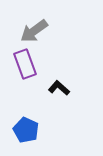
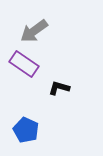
purple rectangle: moved 1 px left; rotated 36 degrees counterclockwise
black L-shape: rotated 25 degrees counterclockwise
